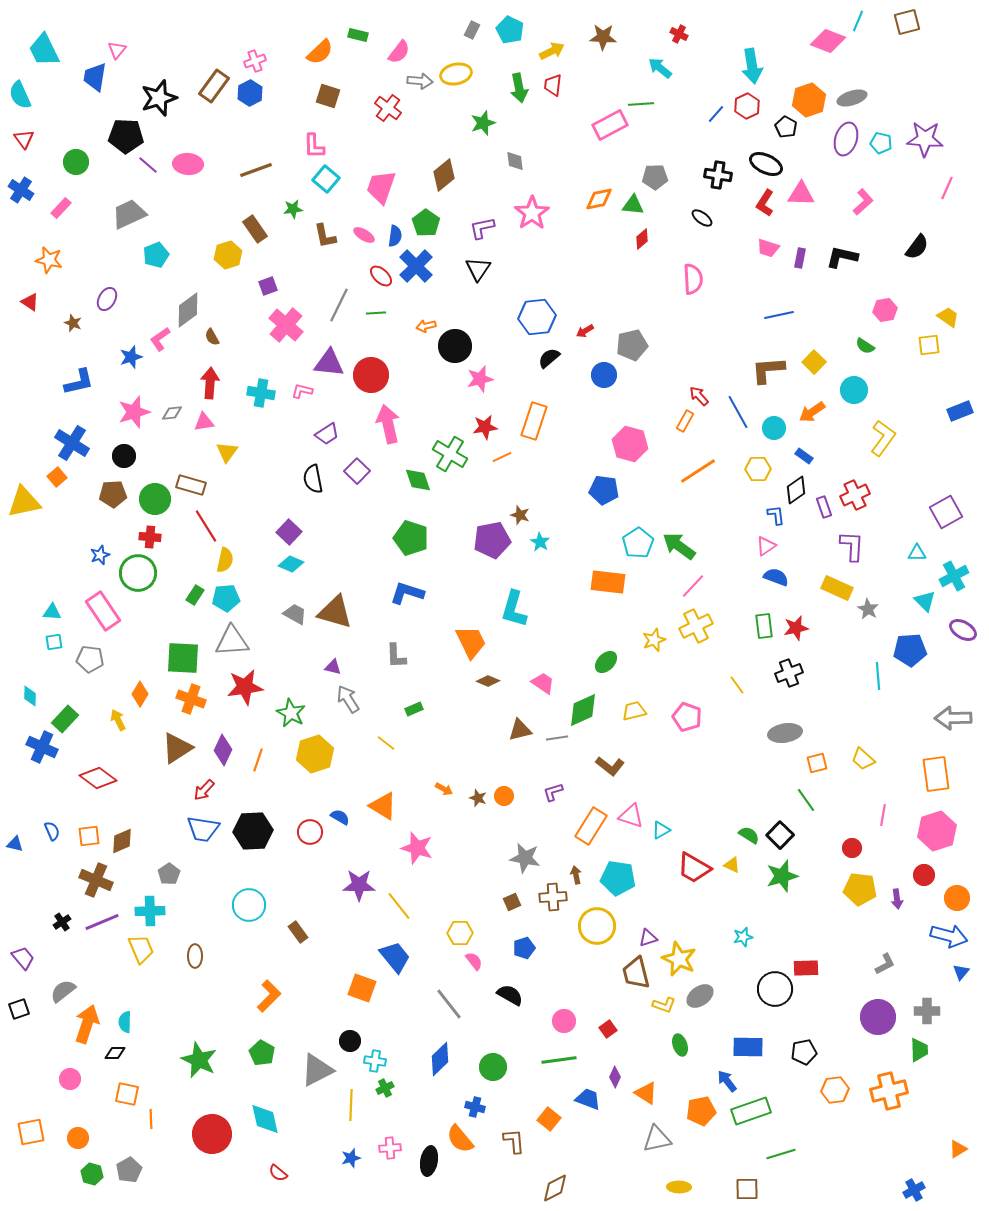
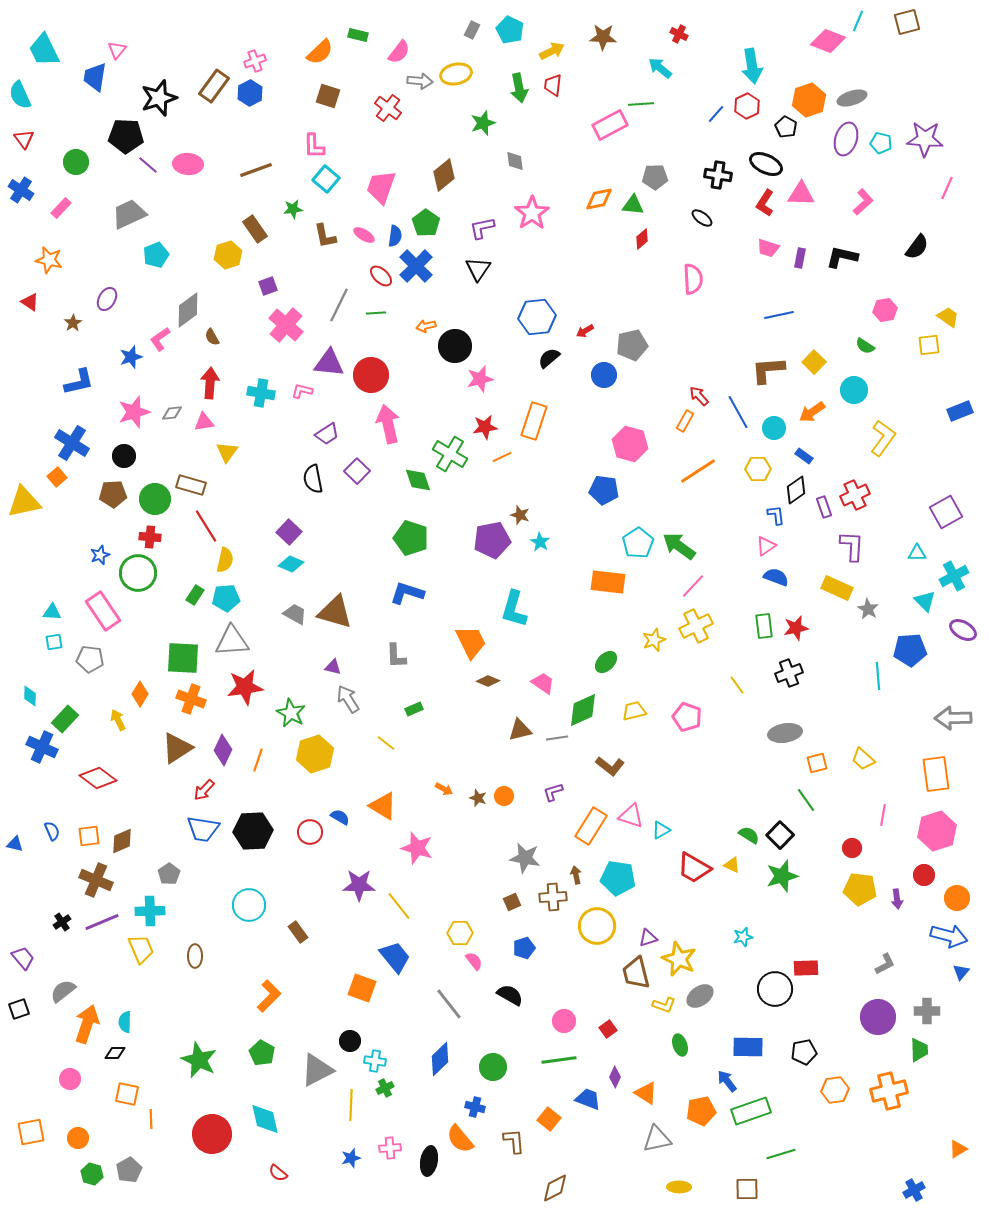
brown star at (73, 323): rotated 18 degrees clockwise
